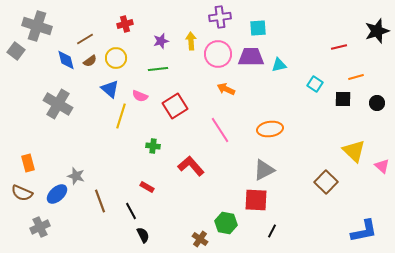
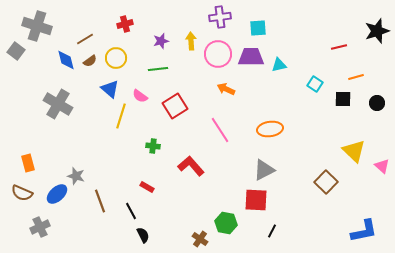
pink semicircle at (140, 96): rotated 14 degrees clockwise
